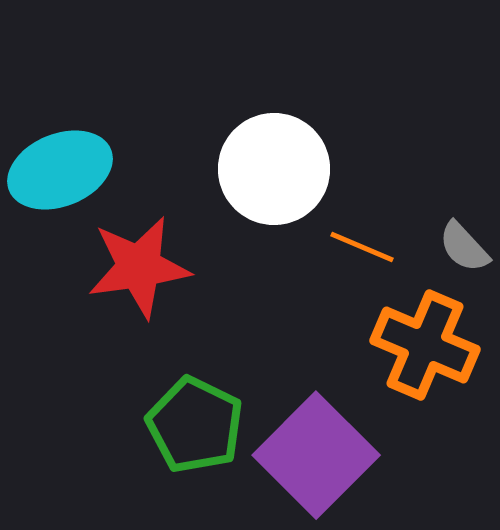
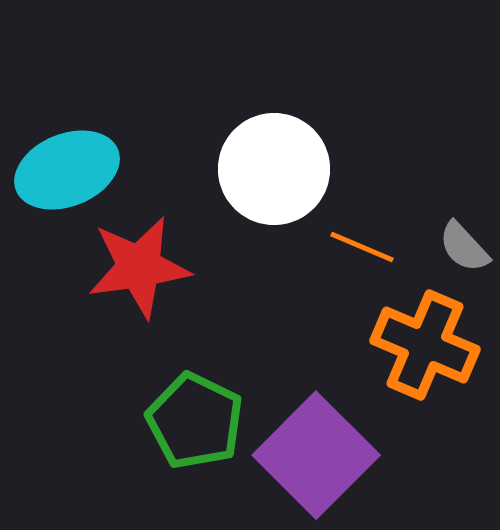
cyan ellipse: moved 7 px right
green pentagon: moved 4 px up
